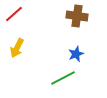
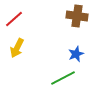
red line: moved 5 px down
